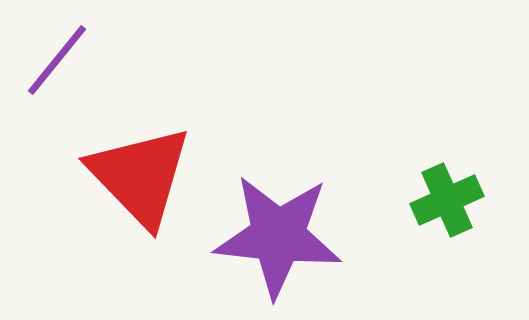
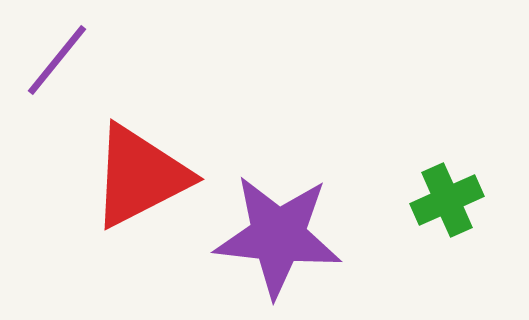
red triangle: rotated 47 degrees clockwise
